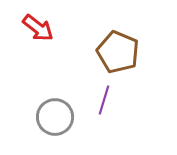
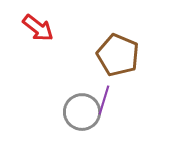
brown pentagon: moved 3 px down
gray circle: moved 27 px right, 5 px up
